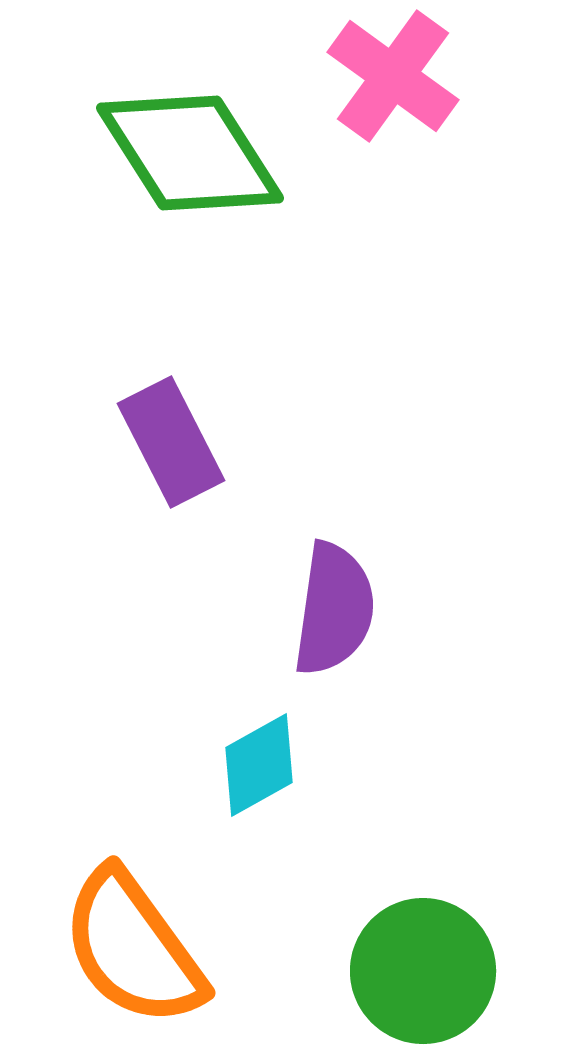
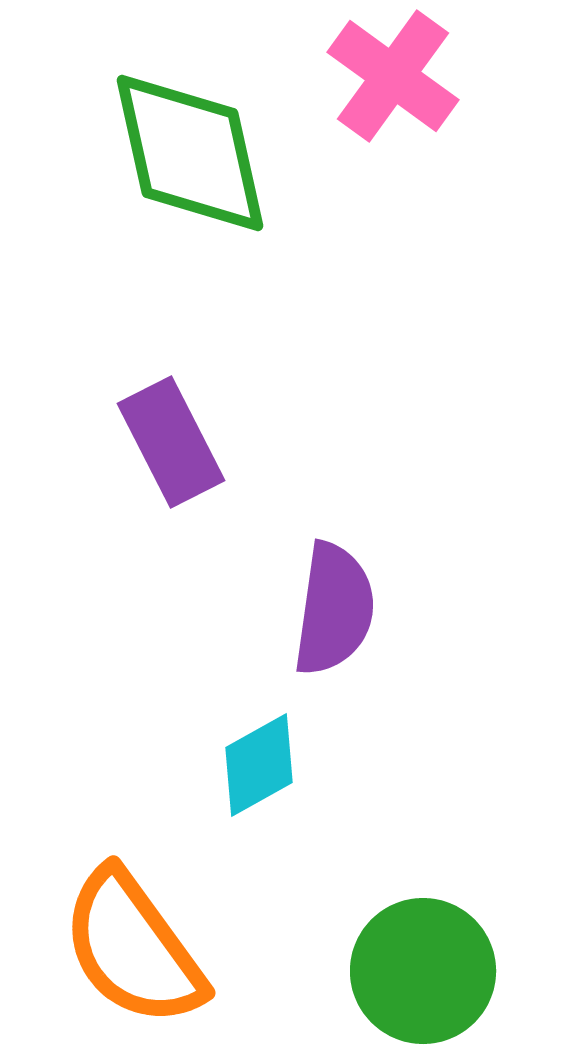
green diamond: rotated 20 degrees clockwise
